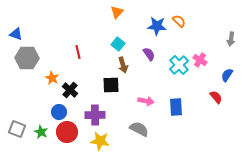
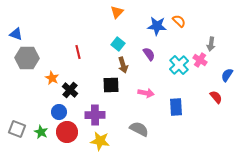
gray arrow: moved 20 px left, 5 px down
pink arrow: moved 8 px up
